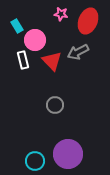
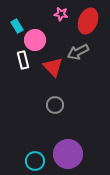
red triangle: moved 1 px right, 6 px down
